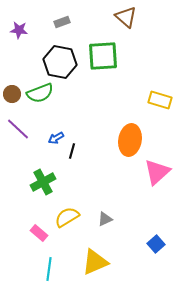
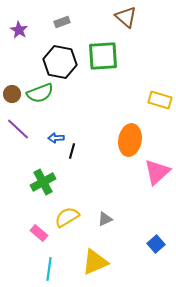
purple star: rotated 24 degrees clockwise
blue arrow: rotated 28 degrees clockwise
